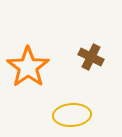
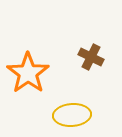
orange star: moved 6 px down
